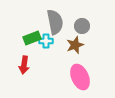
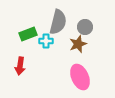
gray semicircle: moved 3 px right; rotated 25 degrees clockwise
gray circle: moved 3 px right, 1 px down
green rectangle: moved 4 px left, 4 px up
brown star: moved 3 px right, 1 px up
red arrow: moved 4 px left, 1 px down
